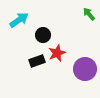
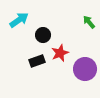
green arrow: moved 8 px down
red star: moved 3 px right
